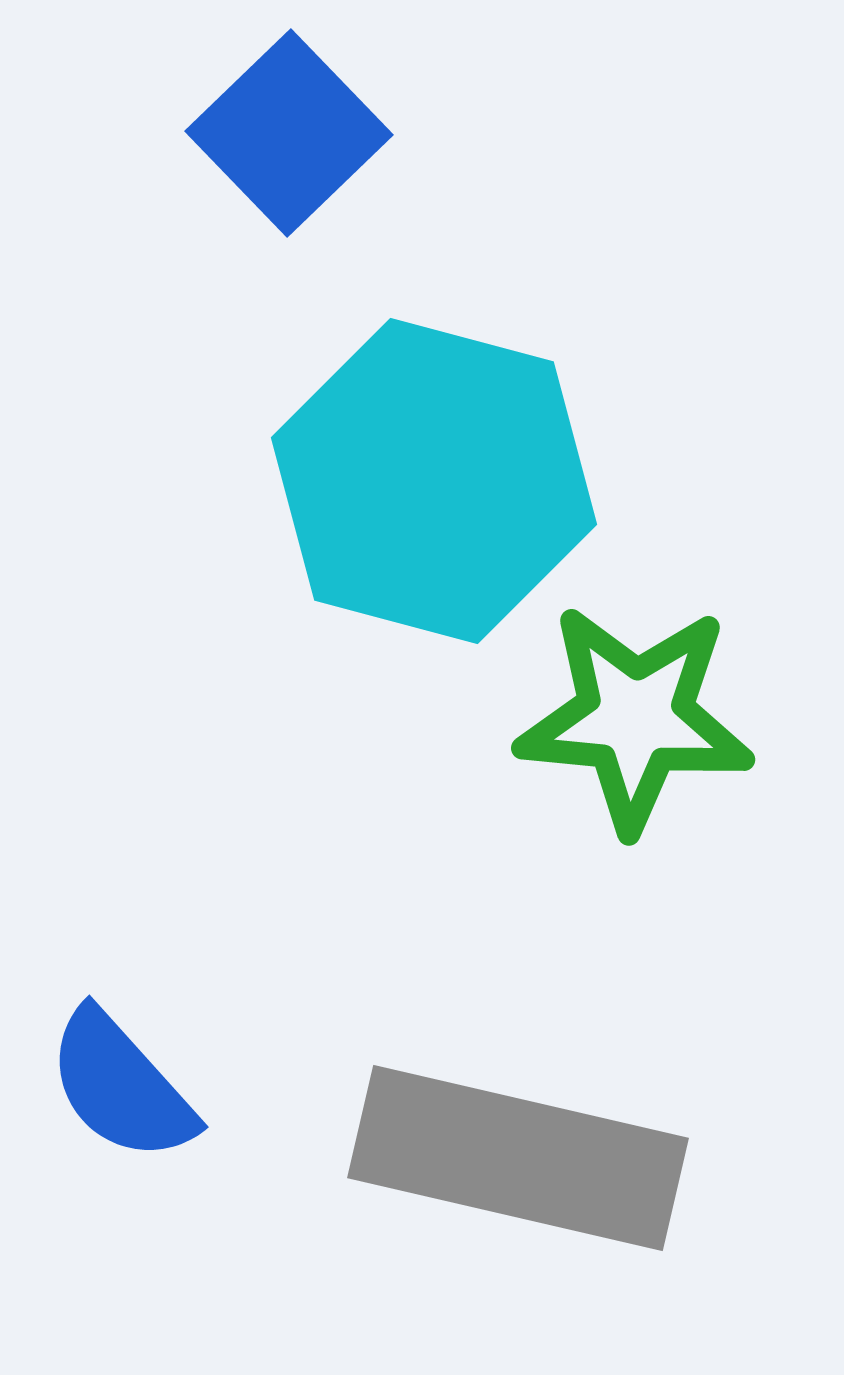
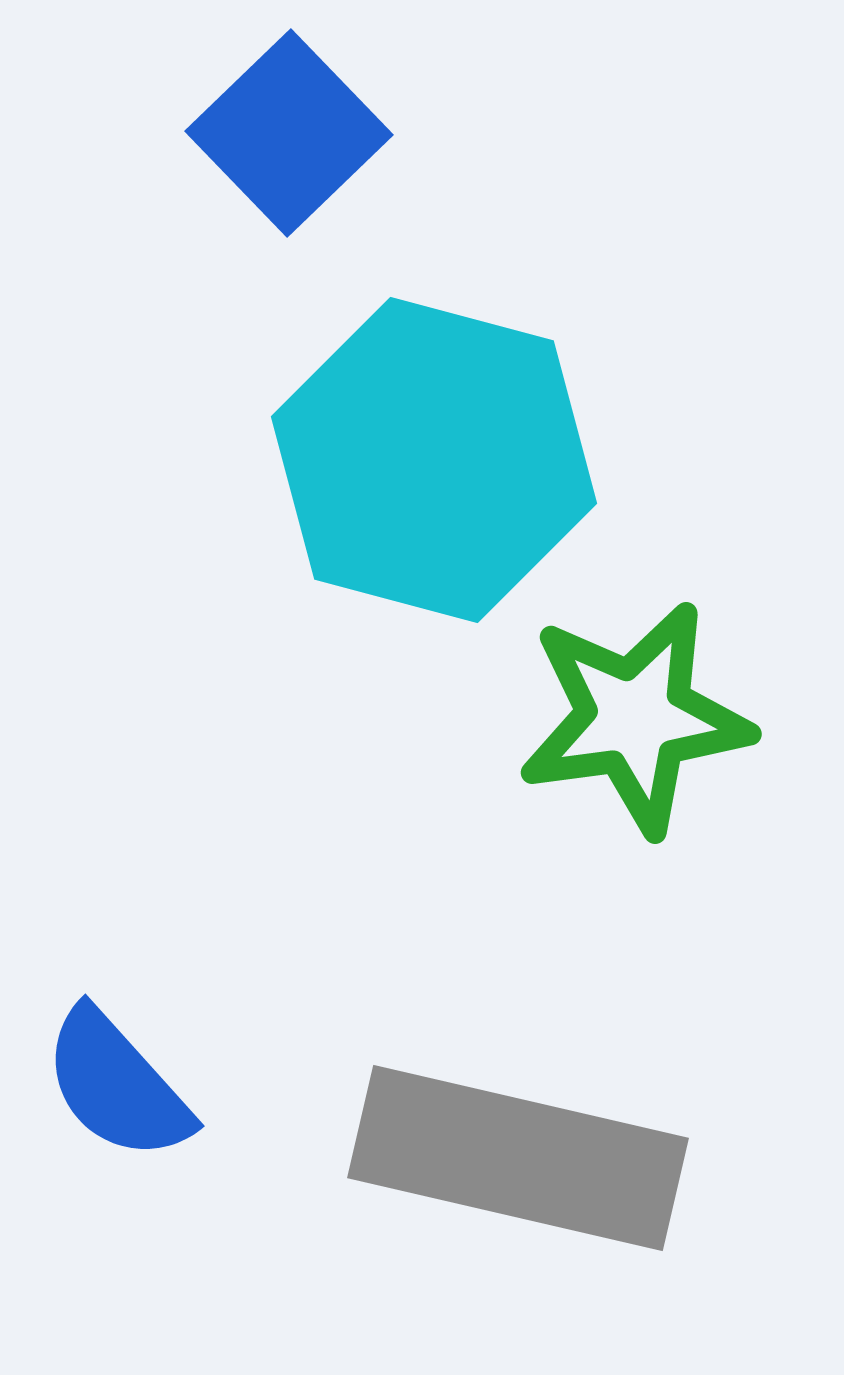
cyan hexagon: moved 21 px up
green star: rotated 13 degrees counterclockwise
blue semicircle: moved 4 px left, 1 px up
